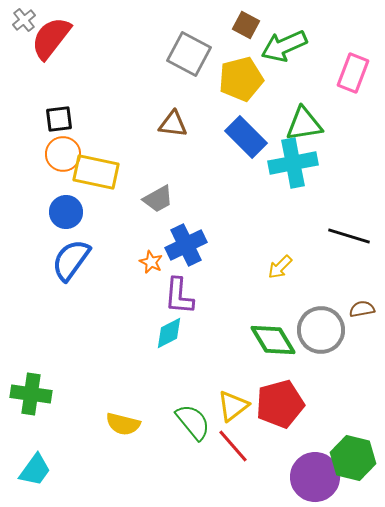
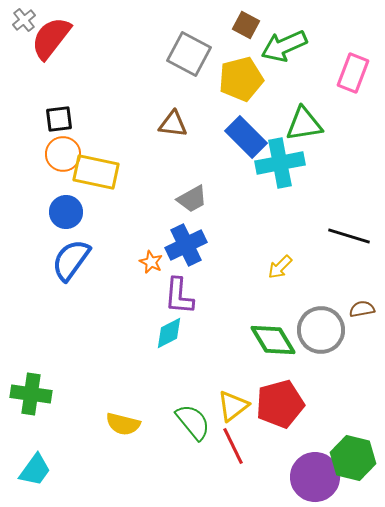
cyan cross: moved 13 px left
gray trapezoid: moved 34 px right
red line: rotated 15 degrees clockwise
